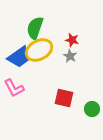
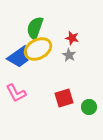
red star: moved 2 px up
yellow ellipse: moved 1 px left, 1 px up
gray star: moved 1 px left, 1 px up
pink L-shape: moved 2 px right, 5 px down
red square: rotated 30 degrees counterclockwise
green circle: moved 3 px left, 2 px up
